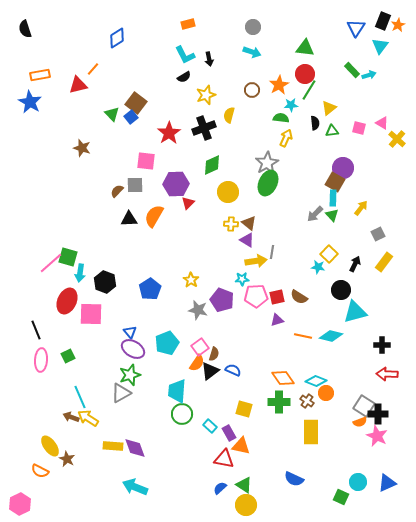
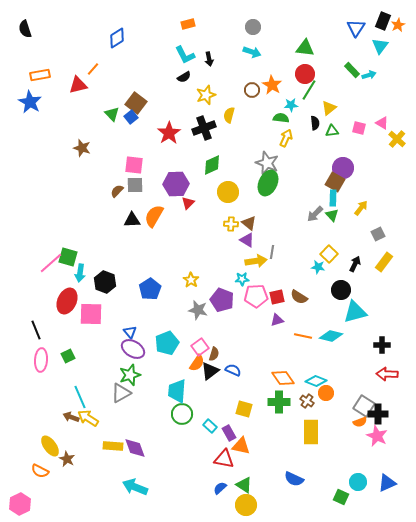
orange star at (279, 85): moved 7 px left; rotated 12 degrees counterclockwise
pink square at (146, 161): moved 12 px left, 4 px down
gray star at (267, 163): rotated 20 degrees counterclockwise
black triangle at (129, 219): moved 3 px right, 1 px down
